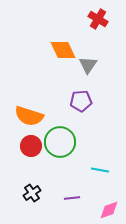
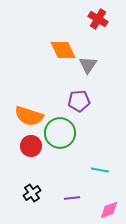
purple pentagon: moved 2 px left
green circle: moved 9 px up
